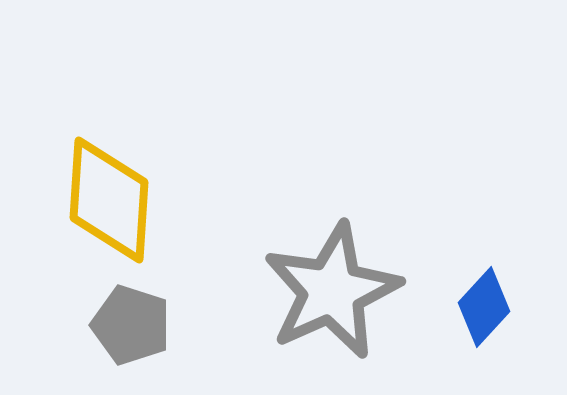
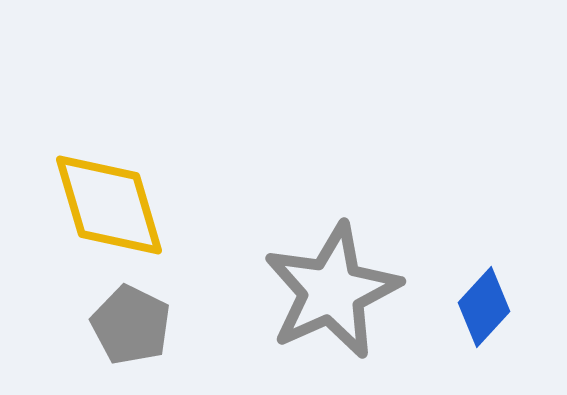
yellow diamond: moved 5 px down; rotated 20 degrees counterclockwise
gray pentagon: rotated 8 degrees clockwise
